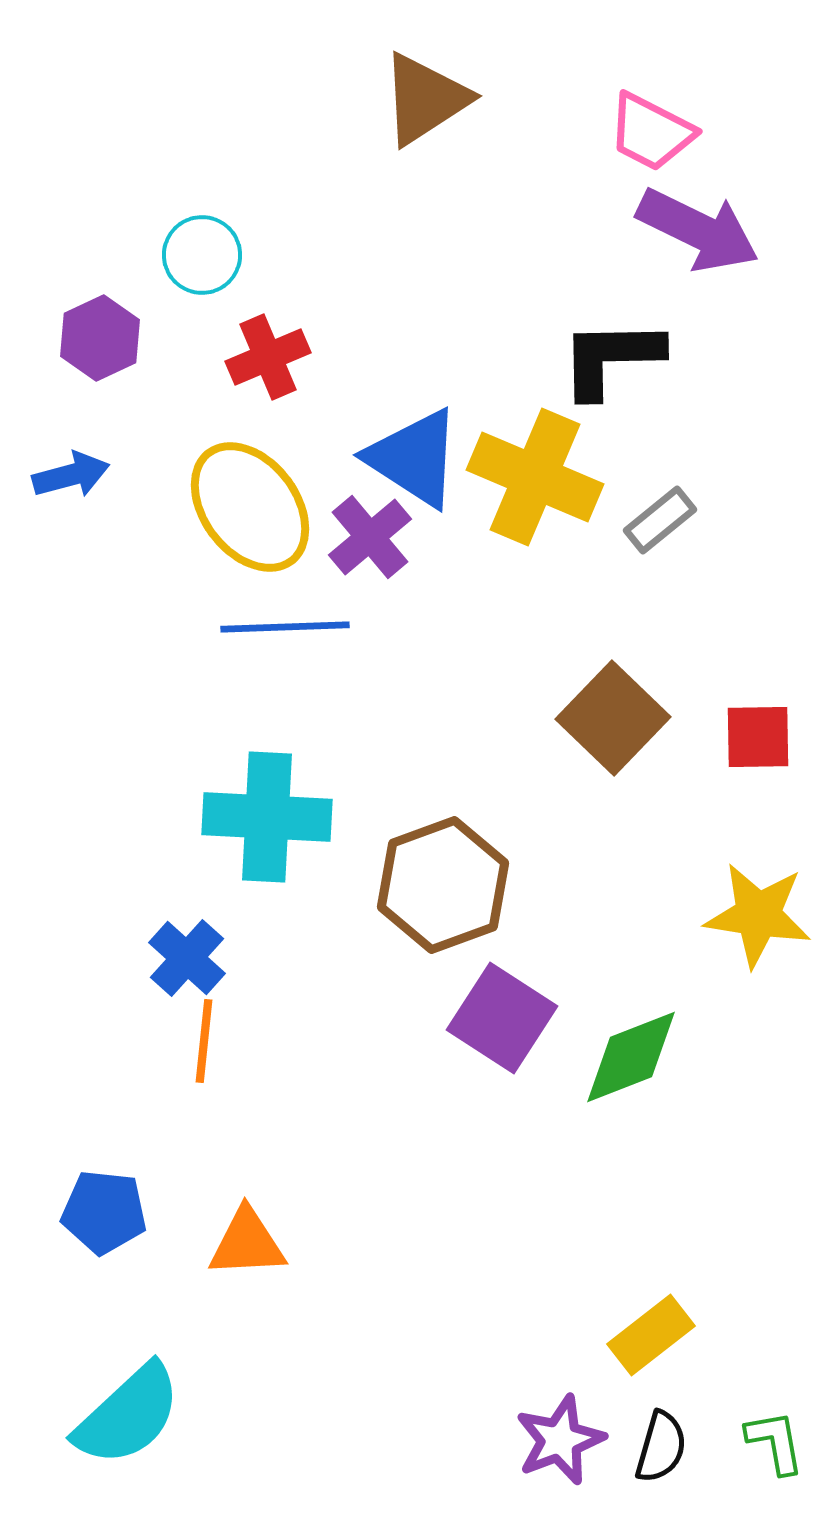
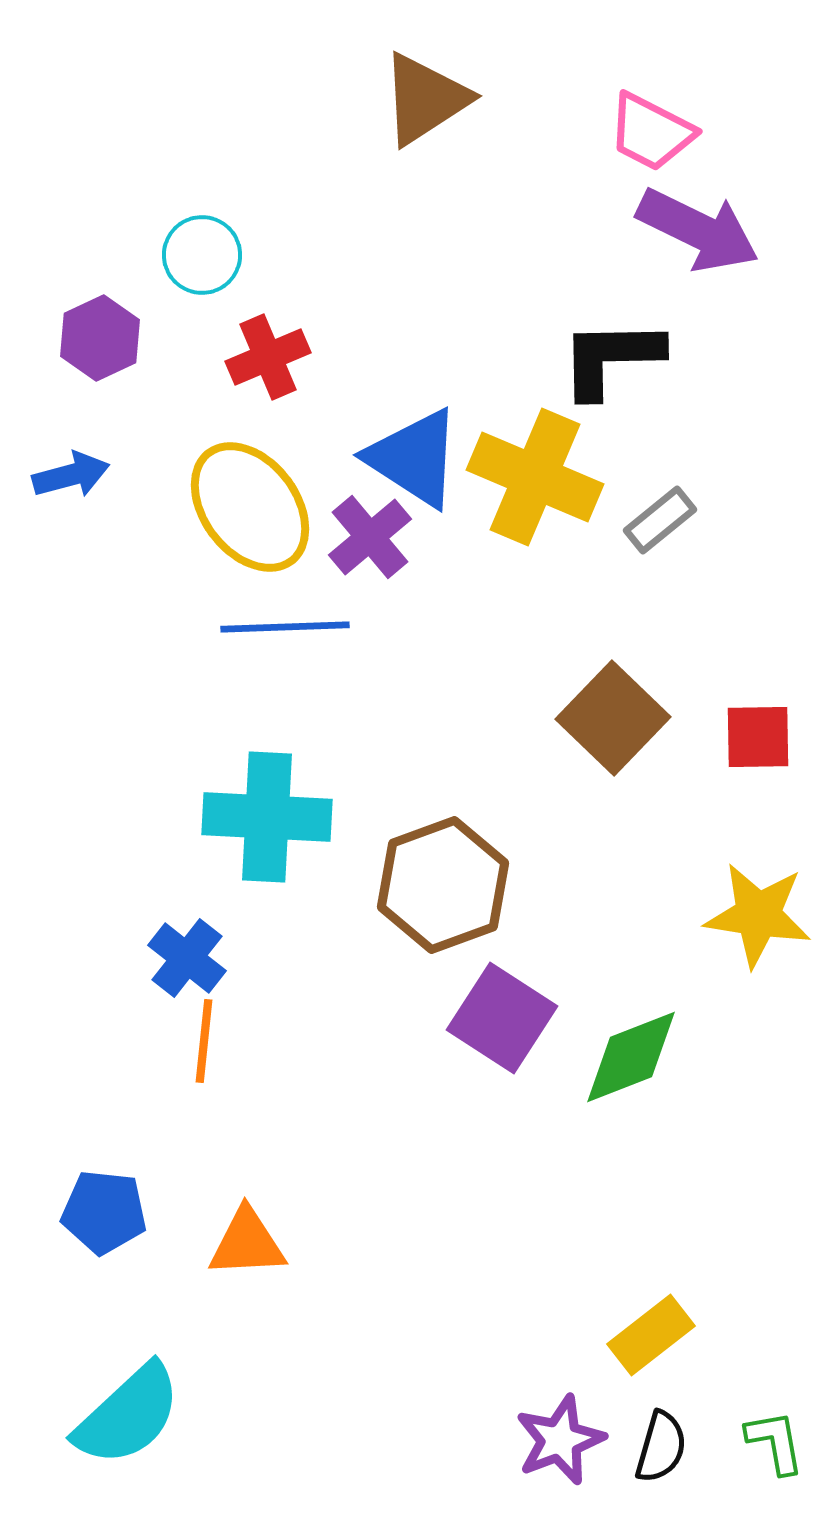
blue cross: rotated 4 degrees counterclockwise
